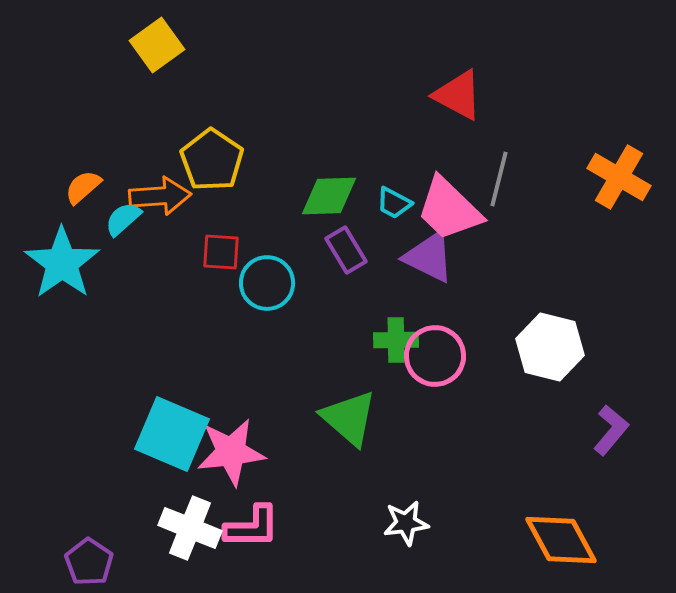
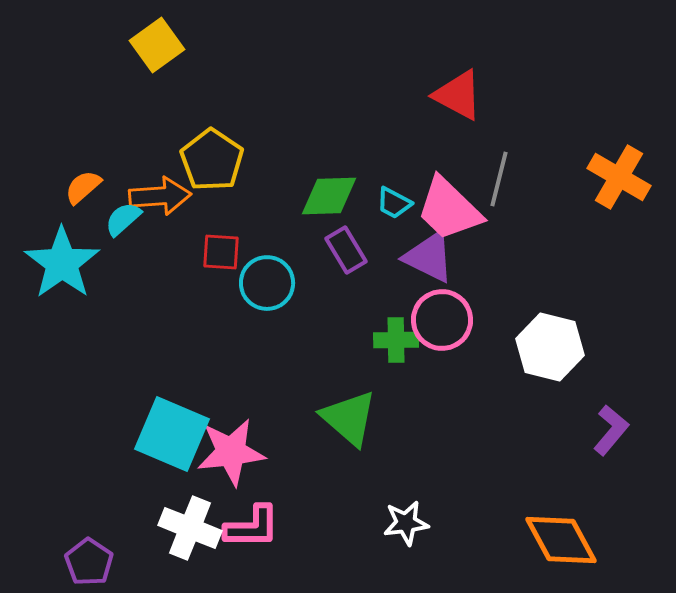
pink circle: moved 7 px right, 36 px up
